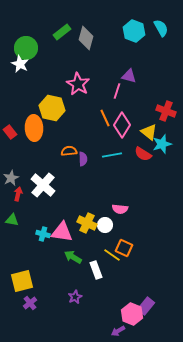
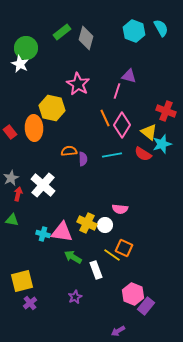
pink hexagon: moved 1 px right, 20 px up
